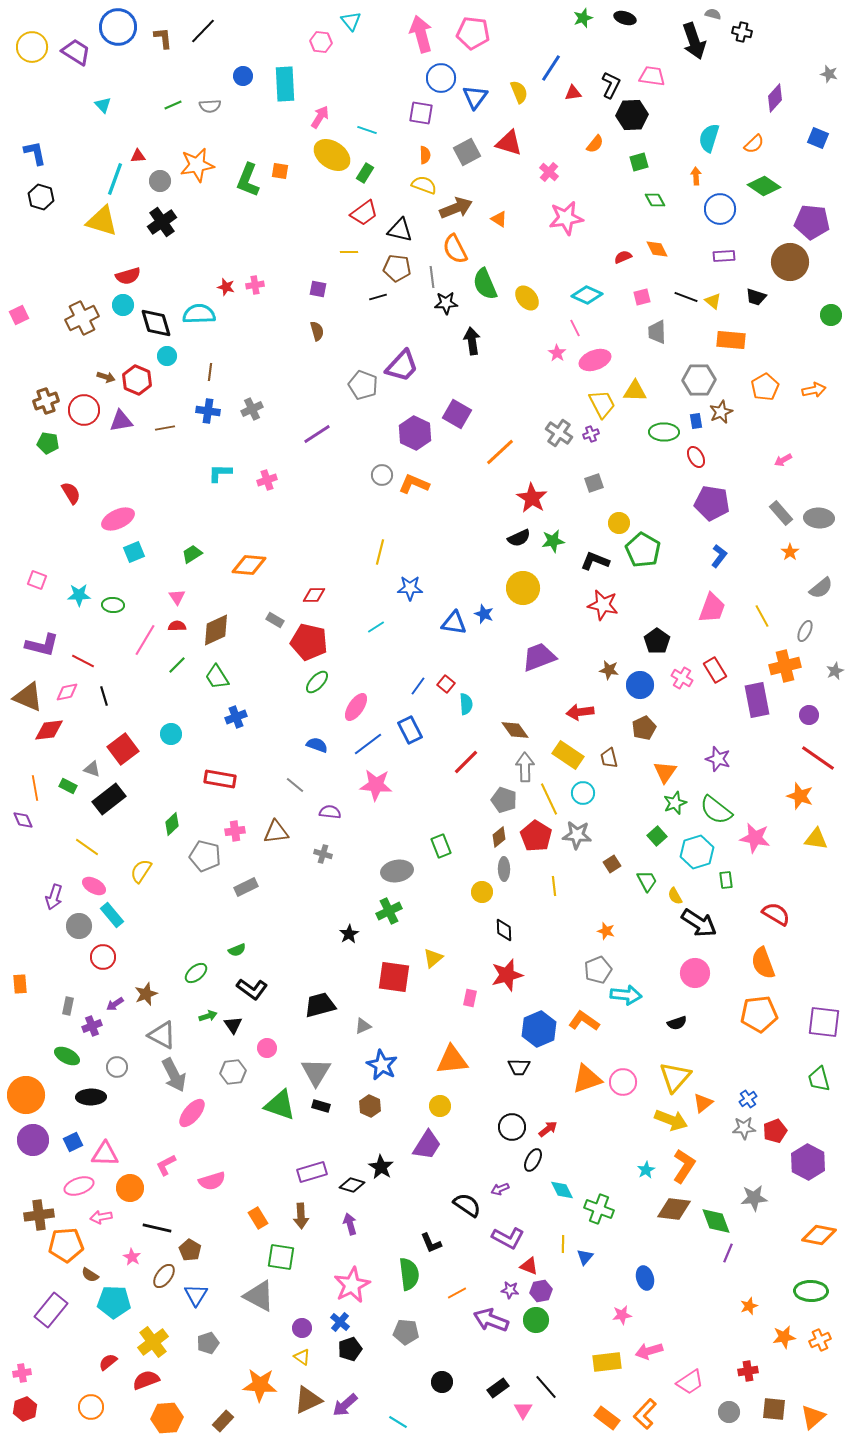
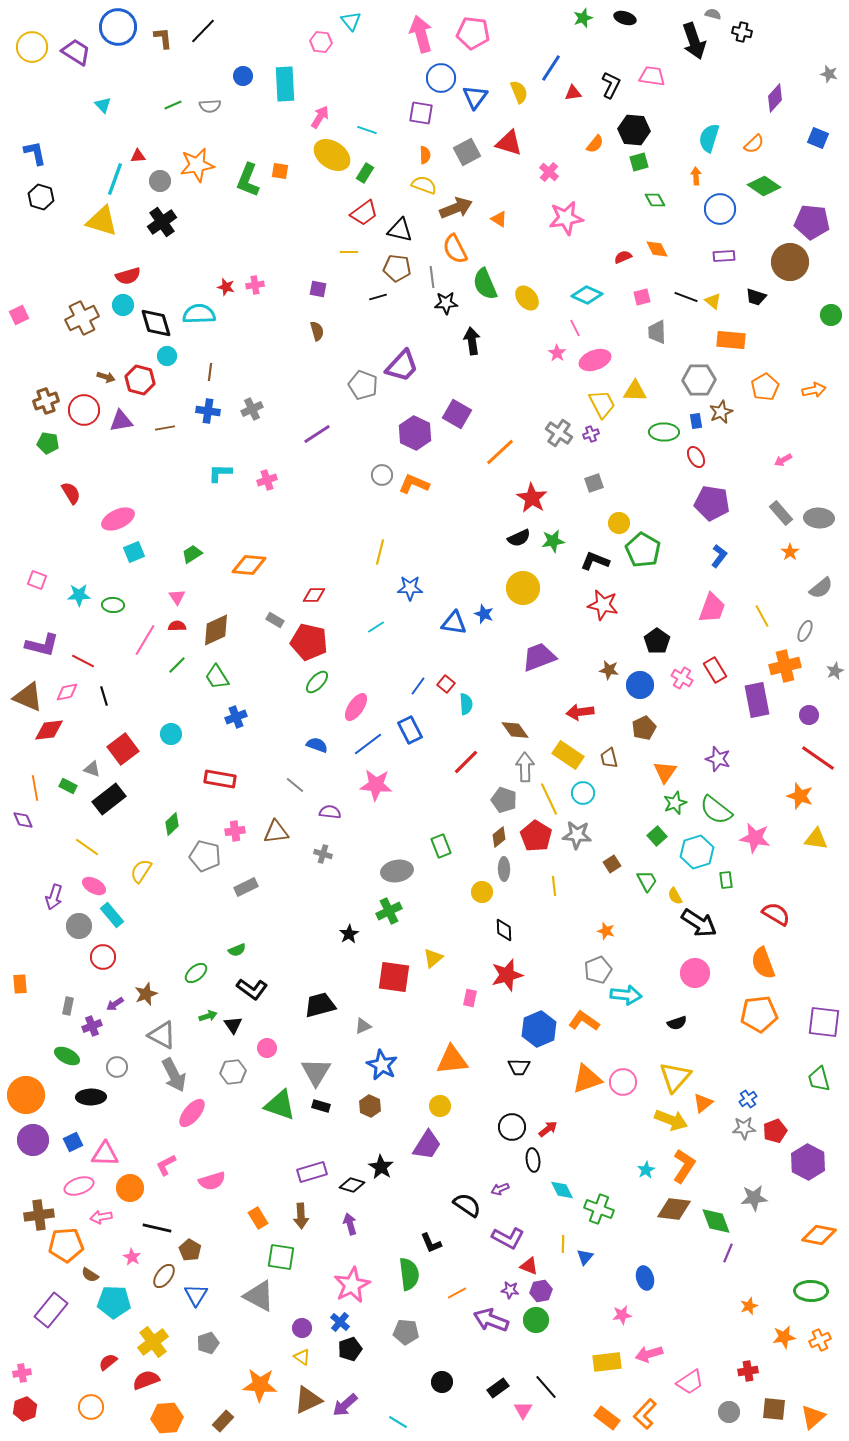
black hexagon at (632, 115): moved 2 px right, 15 px down; rotated 8 degrees clockwise
red hexagon at (137, 380): moved 3 px right; rotated 8 degrees counterclockwise
black ellipse at (533, 1160): rotated 35 degrees counterclockwise
pink arrow at (649, 1351): moved 3 px down
